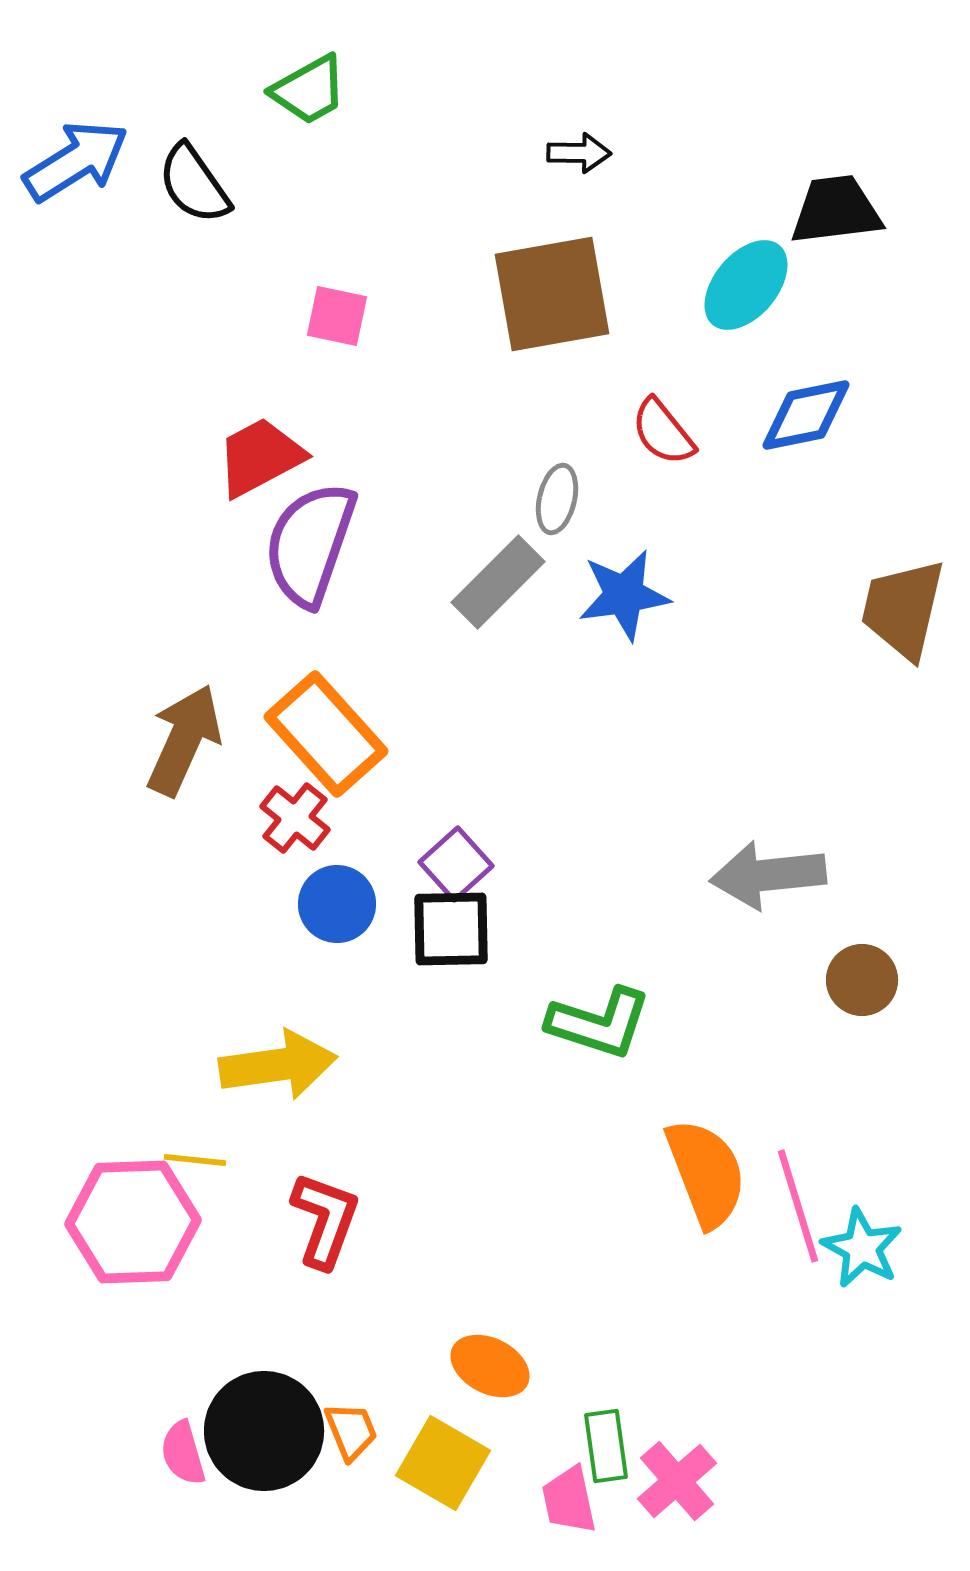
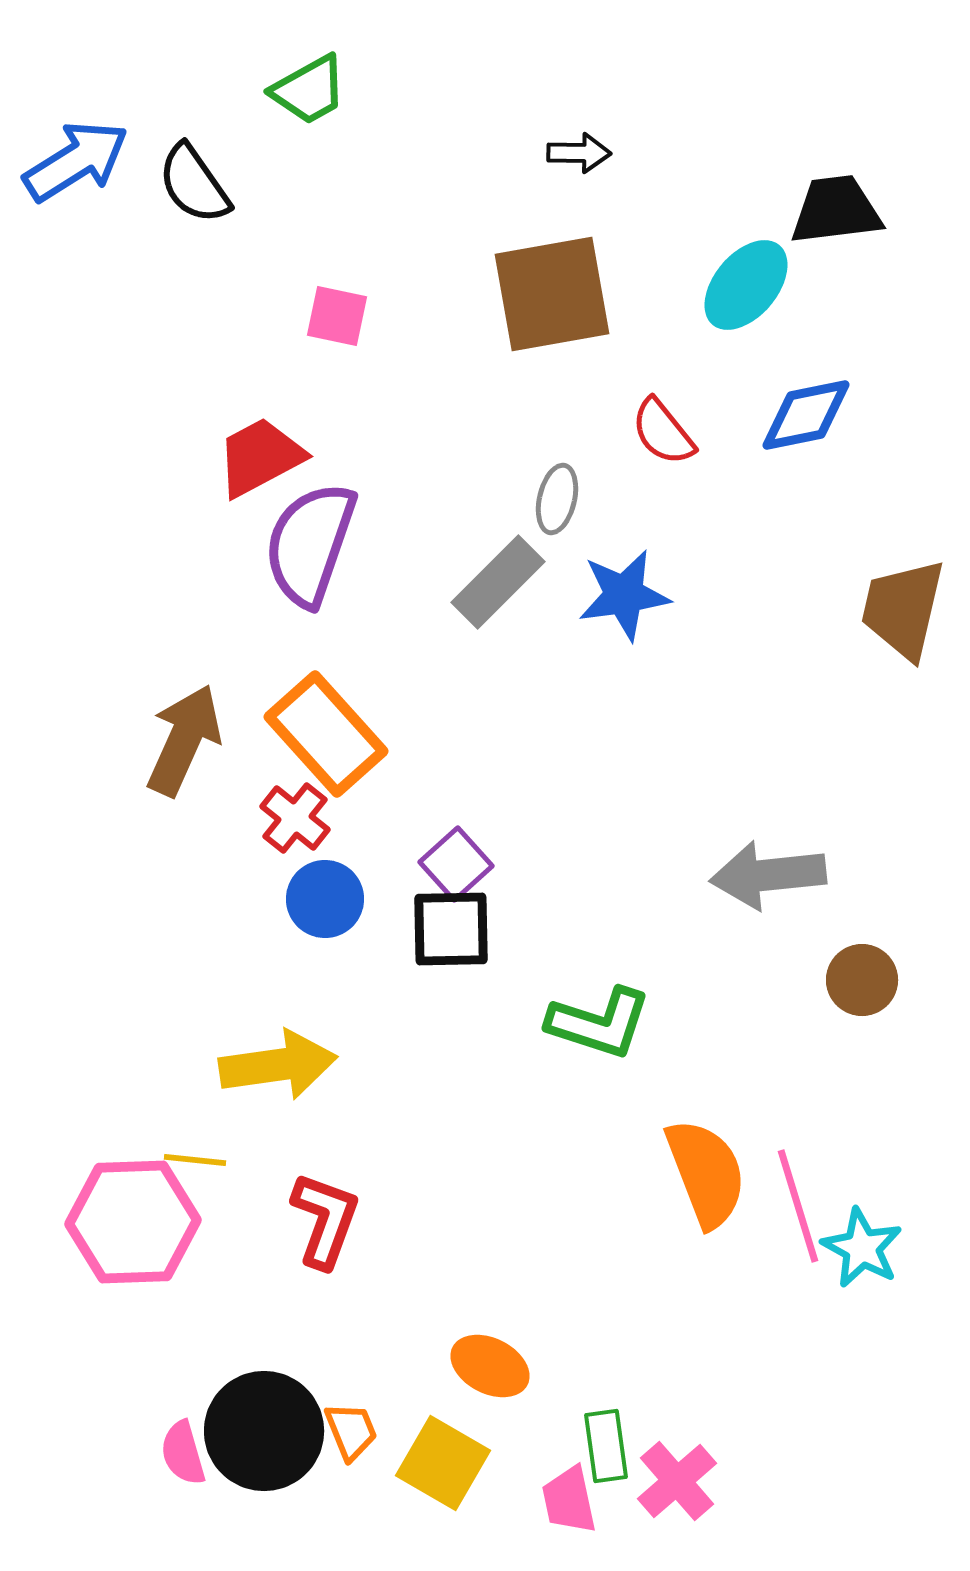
blue circle: moved 12 px left, 5 px up
